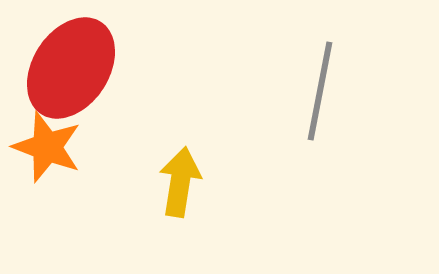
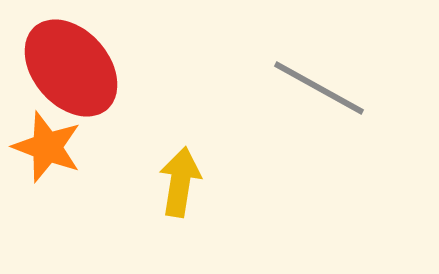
red ellipse: rotated 74 degrees counterclockwise
gray line: moved 1 px left, 3 px up; rotated 72 degrees counterclockwise
